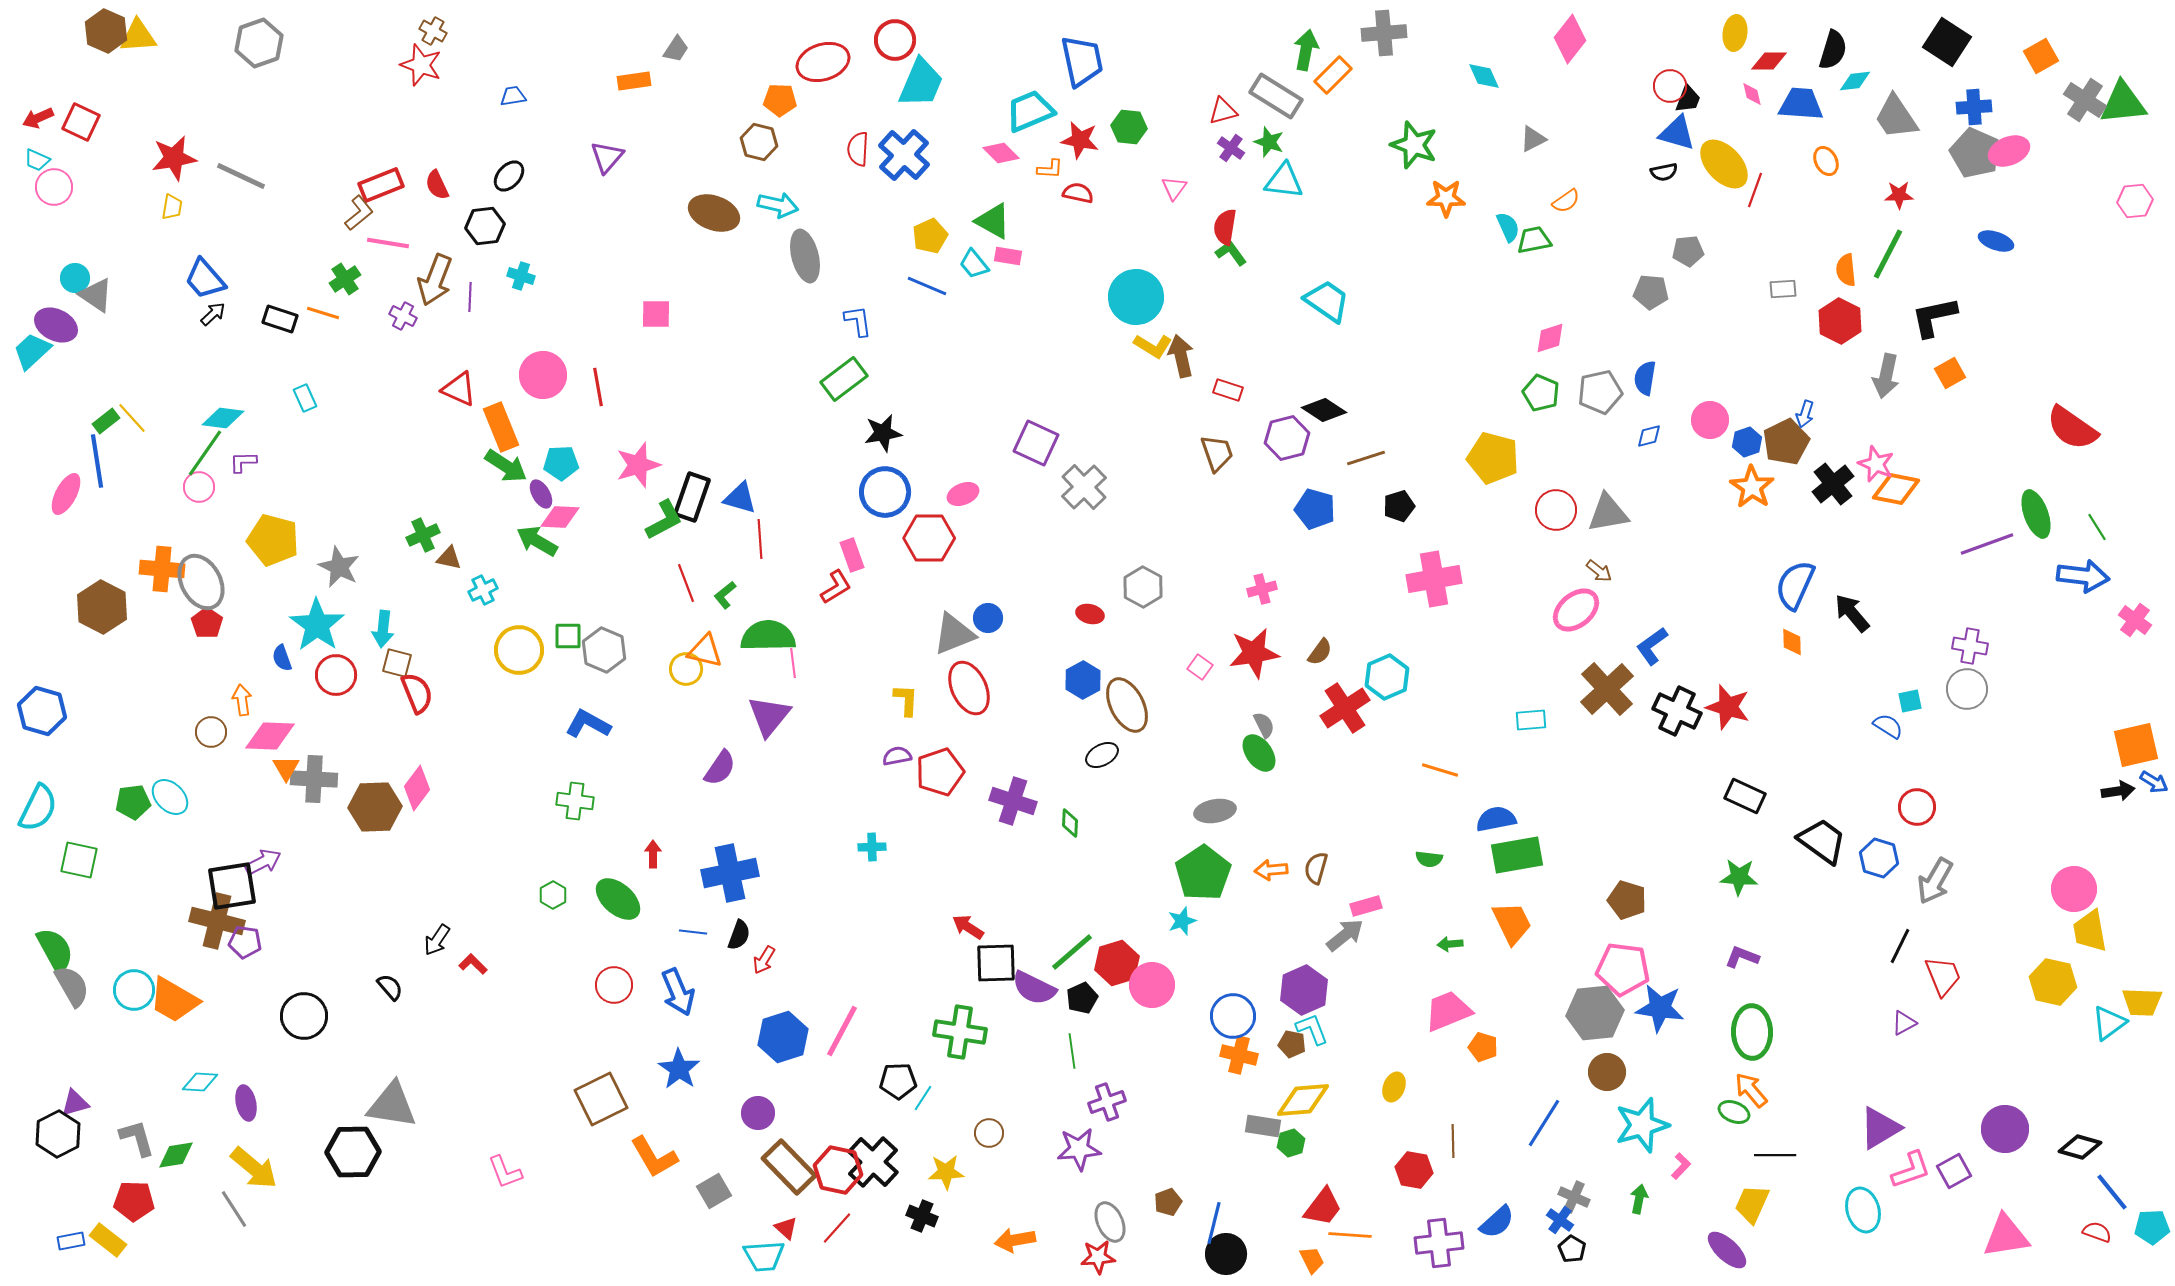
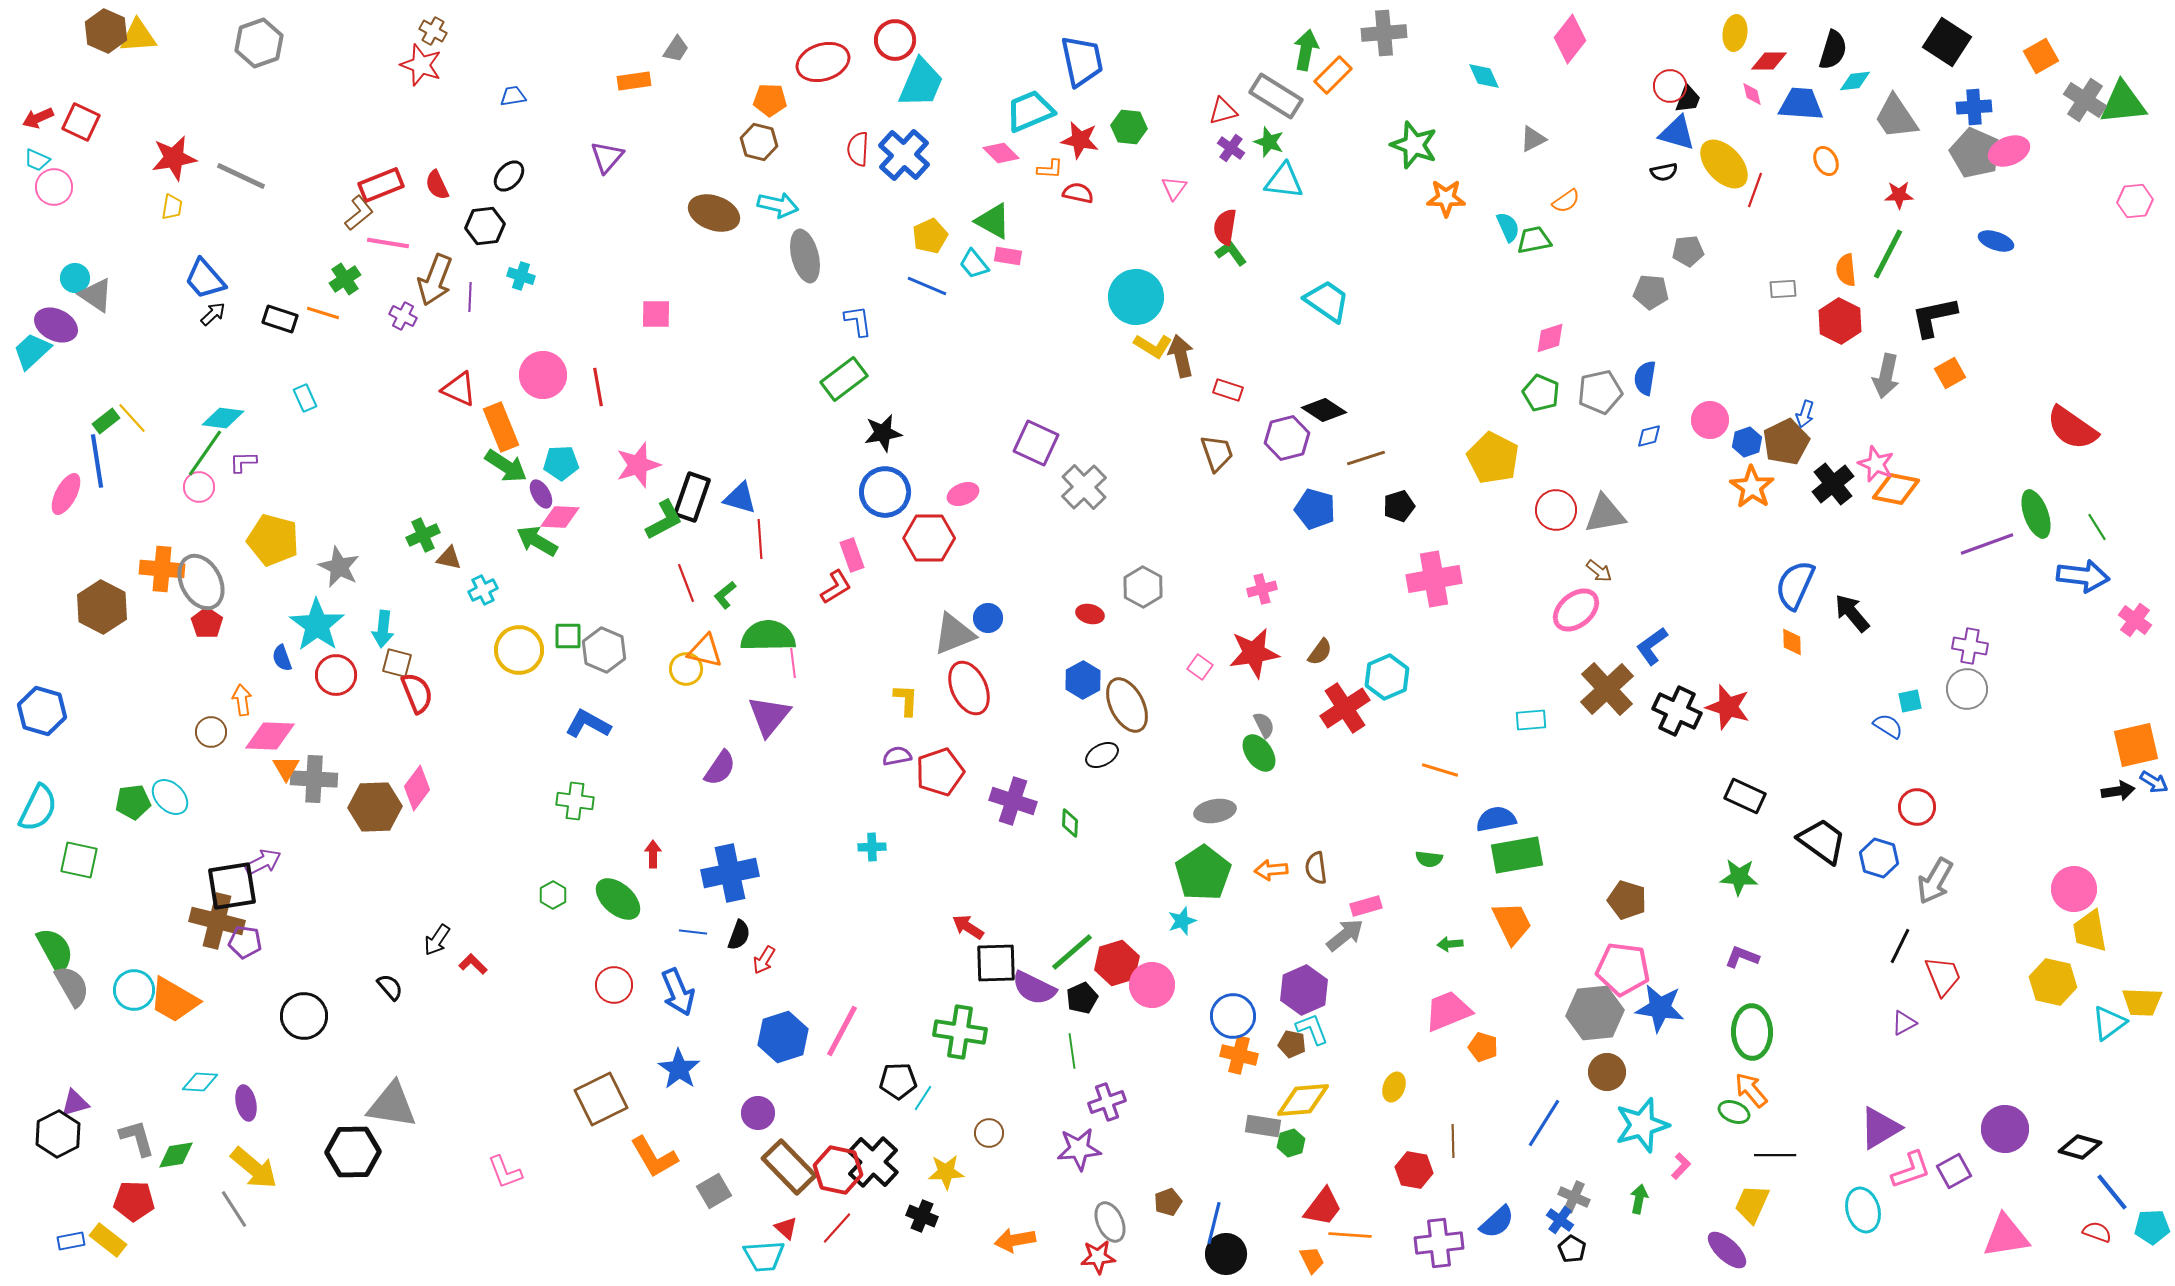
orange pentagon at (780, 100): moved 10 px left
yellow pentagon at (1493, 458): rotated 12 degrees clockwise
gray triangle at (1608, 513): moved 3 px left, 1 px down
brown semicircle at (1316, 868): rotated 24 degrees counterclockwise
